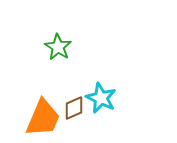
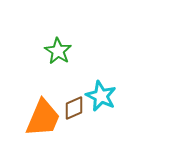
green star: moved 4 px down
cyan star: moved 2 px up
